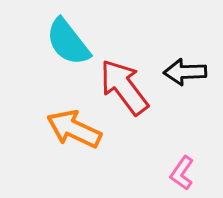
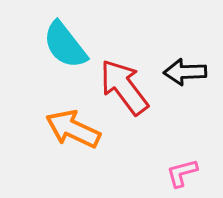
cyan semicircle: moved 3 px left, 3 px down
orange arrow: moved 1 px left
pink L-shape: rotated 40 degrees clockwise
